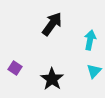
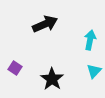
black arrow: moved 7 px left; rotated 30 degrees clockwise
